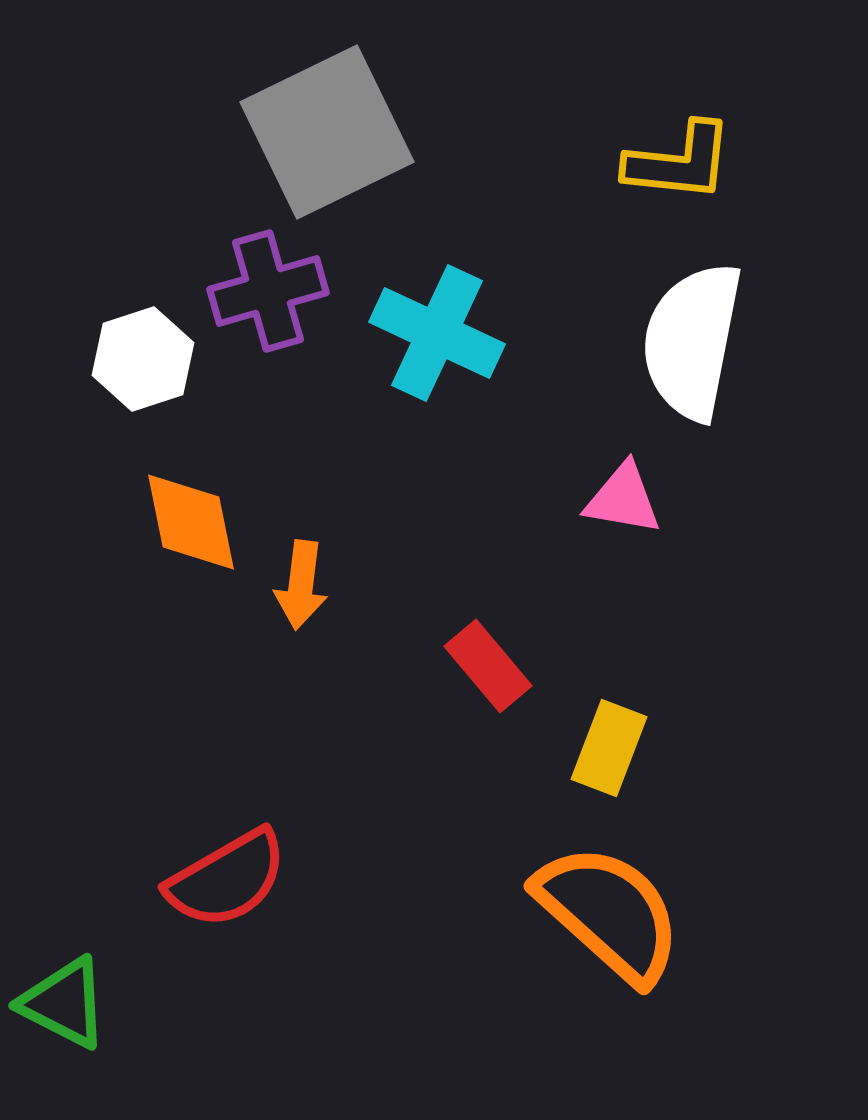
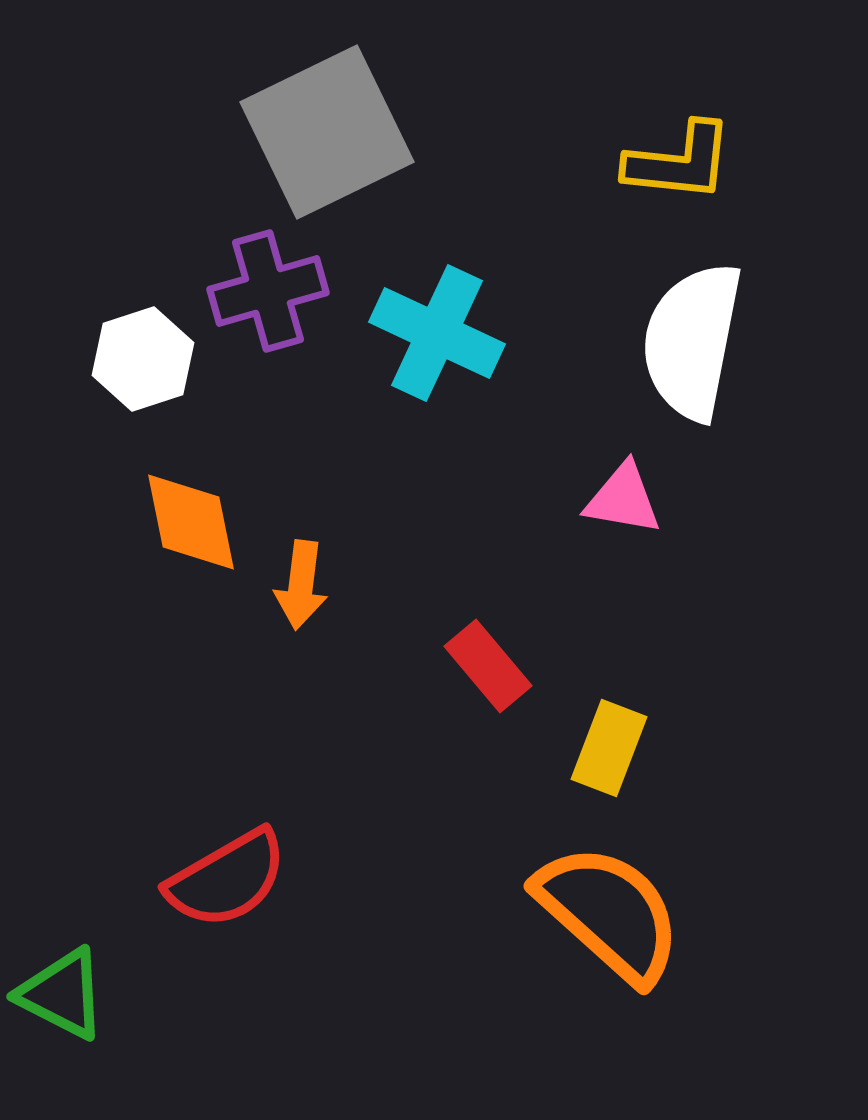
green triangle: moved 2 px left, 9 px up
